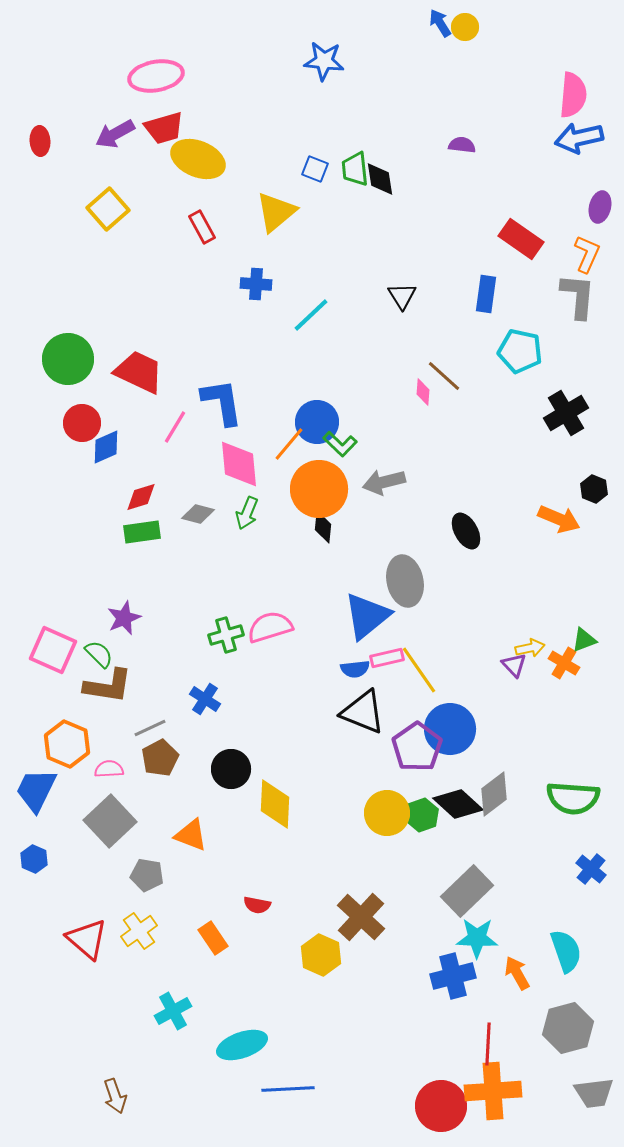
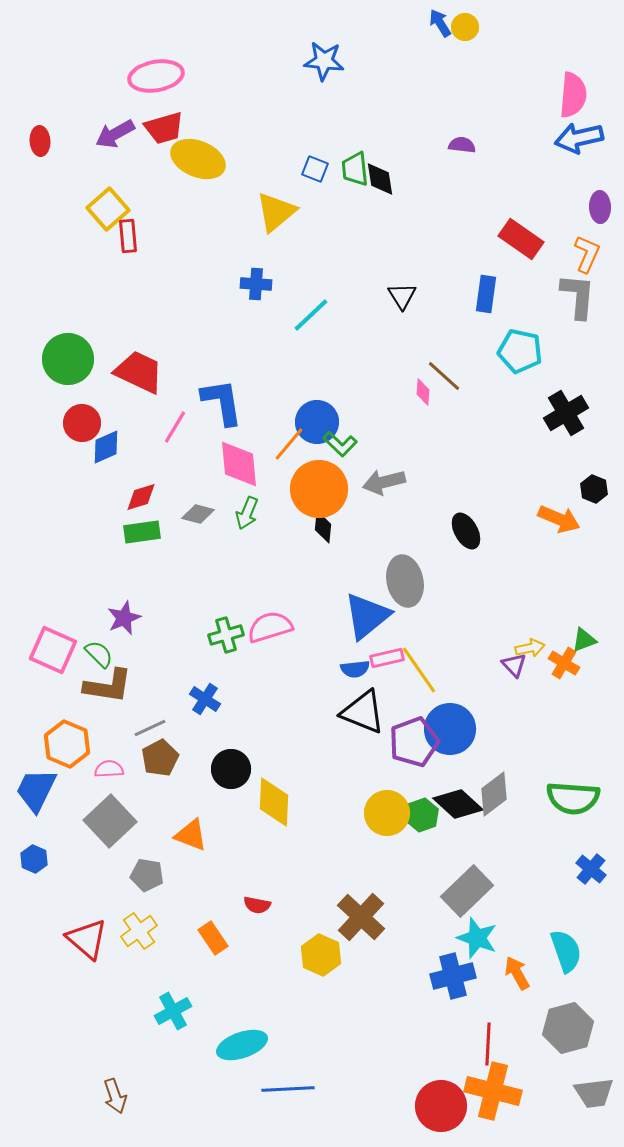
purple ellipse at (600, 207): rotated 16 degrees counterclockwise
red rectangle at (202, 227): moved 74 px left, 9 px down; rotated 24 degrees clockwise
purple pentagon at (417, 747): moved 3 px left, 5 px up; rotated 15 degrees clockwise
yellow diamond at (275, 804): moved 1 px left, 2 px up
cyan star at (477, 938): rotated 18 degrees clockwise
orange cross at (493, 1091): rotated 18 degrees clockwise
